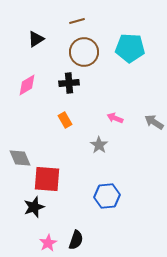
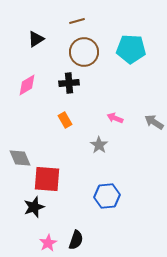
cyan pentagon: moved 1 px right, 1 px down
